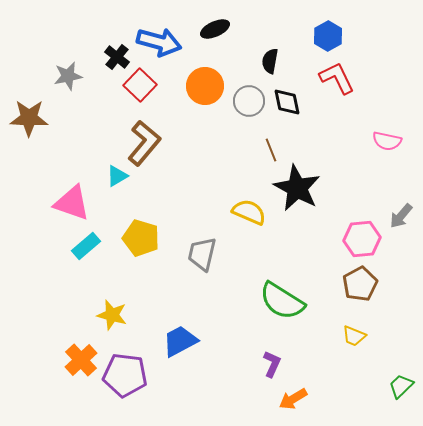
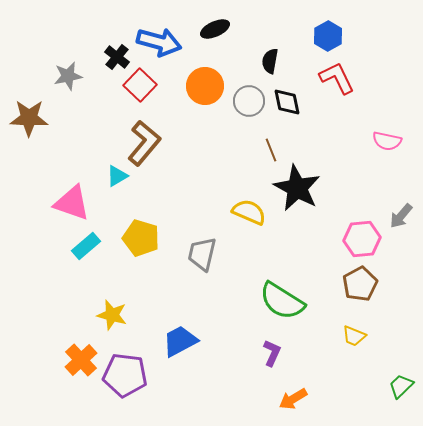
purple L-shape: moved 11 px up
